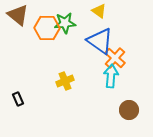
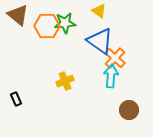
orange hexagon: moved 2 px up
black rectangle: moved 2 px left
